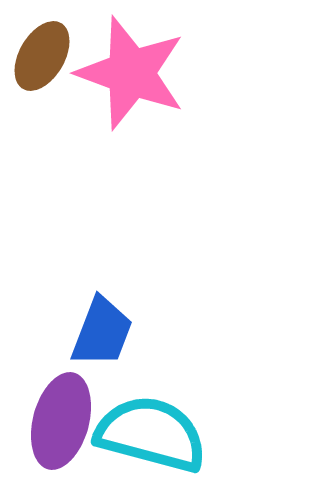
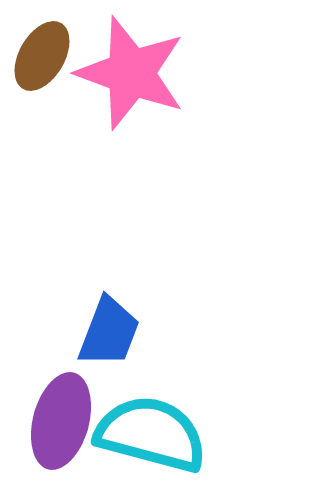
blue trapezoid: moved 7 px right
